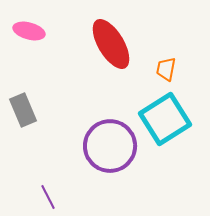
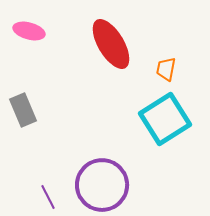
purple circle: moved 8 px left, 39 px down
